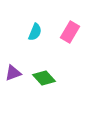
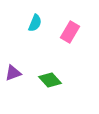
cyan semicircle: moved 9 px up
green diamond: moved 6 px right, 2 px down
